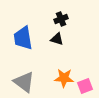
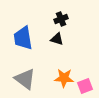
gray triangle: moved 1 px right, 3 px up
